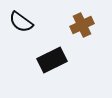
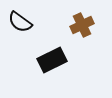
black semicircle: moved 1 px left
